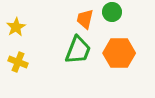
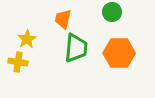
orange trapezoid: moved 22 px left
yellow star: moved 11 px right, 12 px down
green trapezoid: moved 2 px left, 2 px up; rotated 16 degrees counterclockwise
yellow cross: rotated 12 degrees counterclockwise
